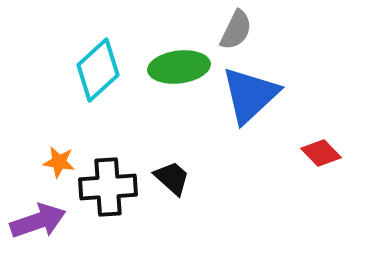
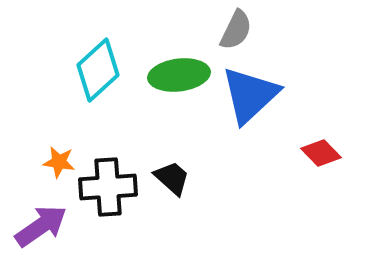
green ellipse: moved 8 px down
purple arrow: moved 3 px right, 5 px down; rotated 16 degrees counterclockwise
